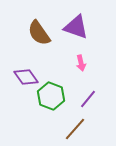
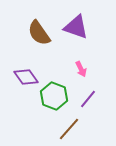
pink arrow: moved 6 px down; rotated 14 degrees counterclockwise
green hexagon: moved 3 px right
brown line: moved 6 px left
